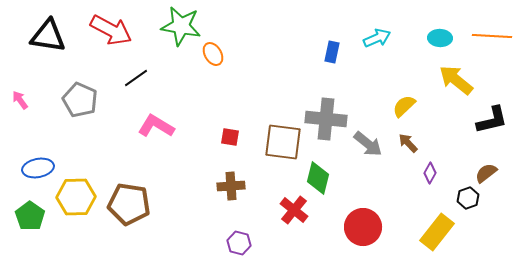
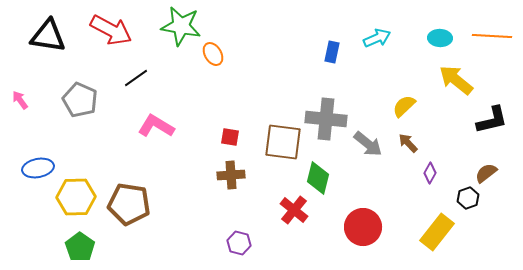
brown cross: moved 11 px up
green pentagon: moved 50 px right, 31 px down
